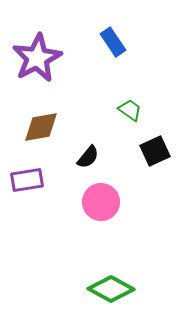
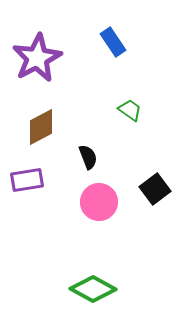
brown diamond: rotated 18 degrees counterclockwise
black square: moved 38 px down; rotated 12 degrees counterclockwise
black semicircle: rotated 60 degrees counterclockwise
pink circle: moved 2 px left
green diamond: moved 18 px left
